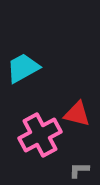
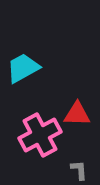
red triangle: rotated 12 degrees counterclockwise
gray L-shape: rotated 85 degrees clockwise
